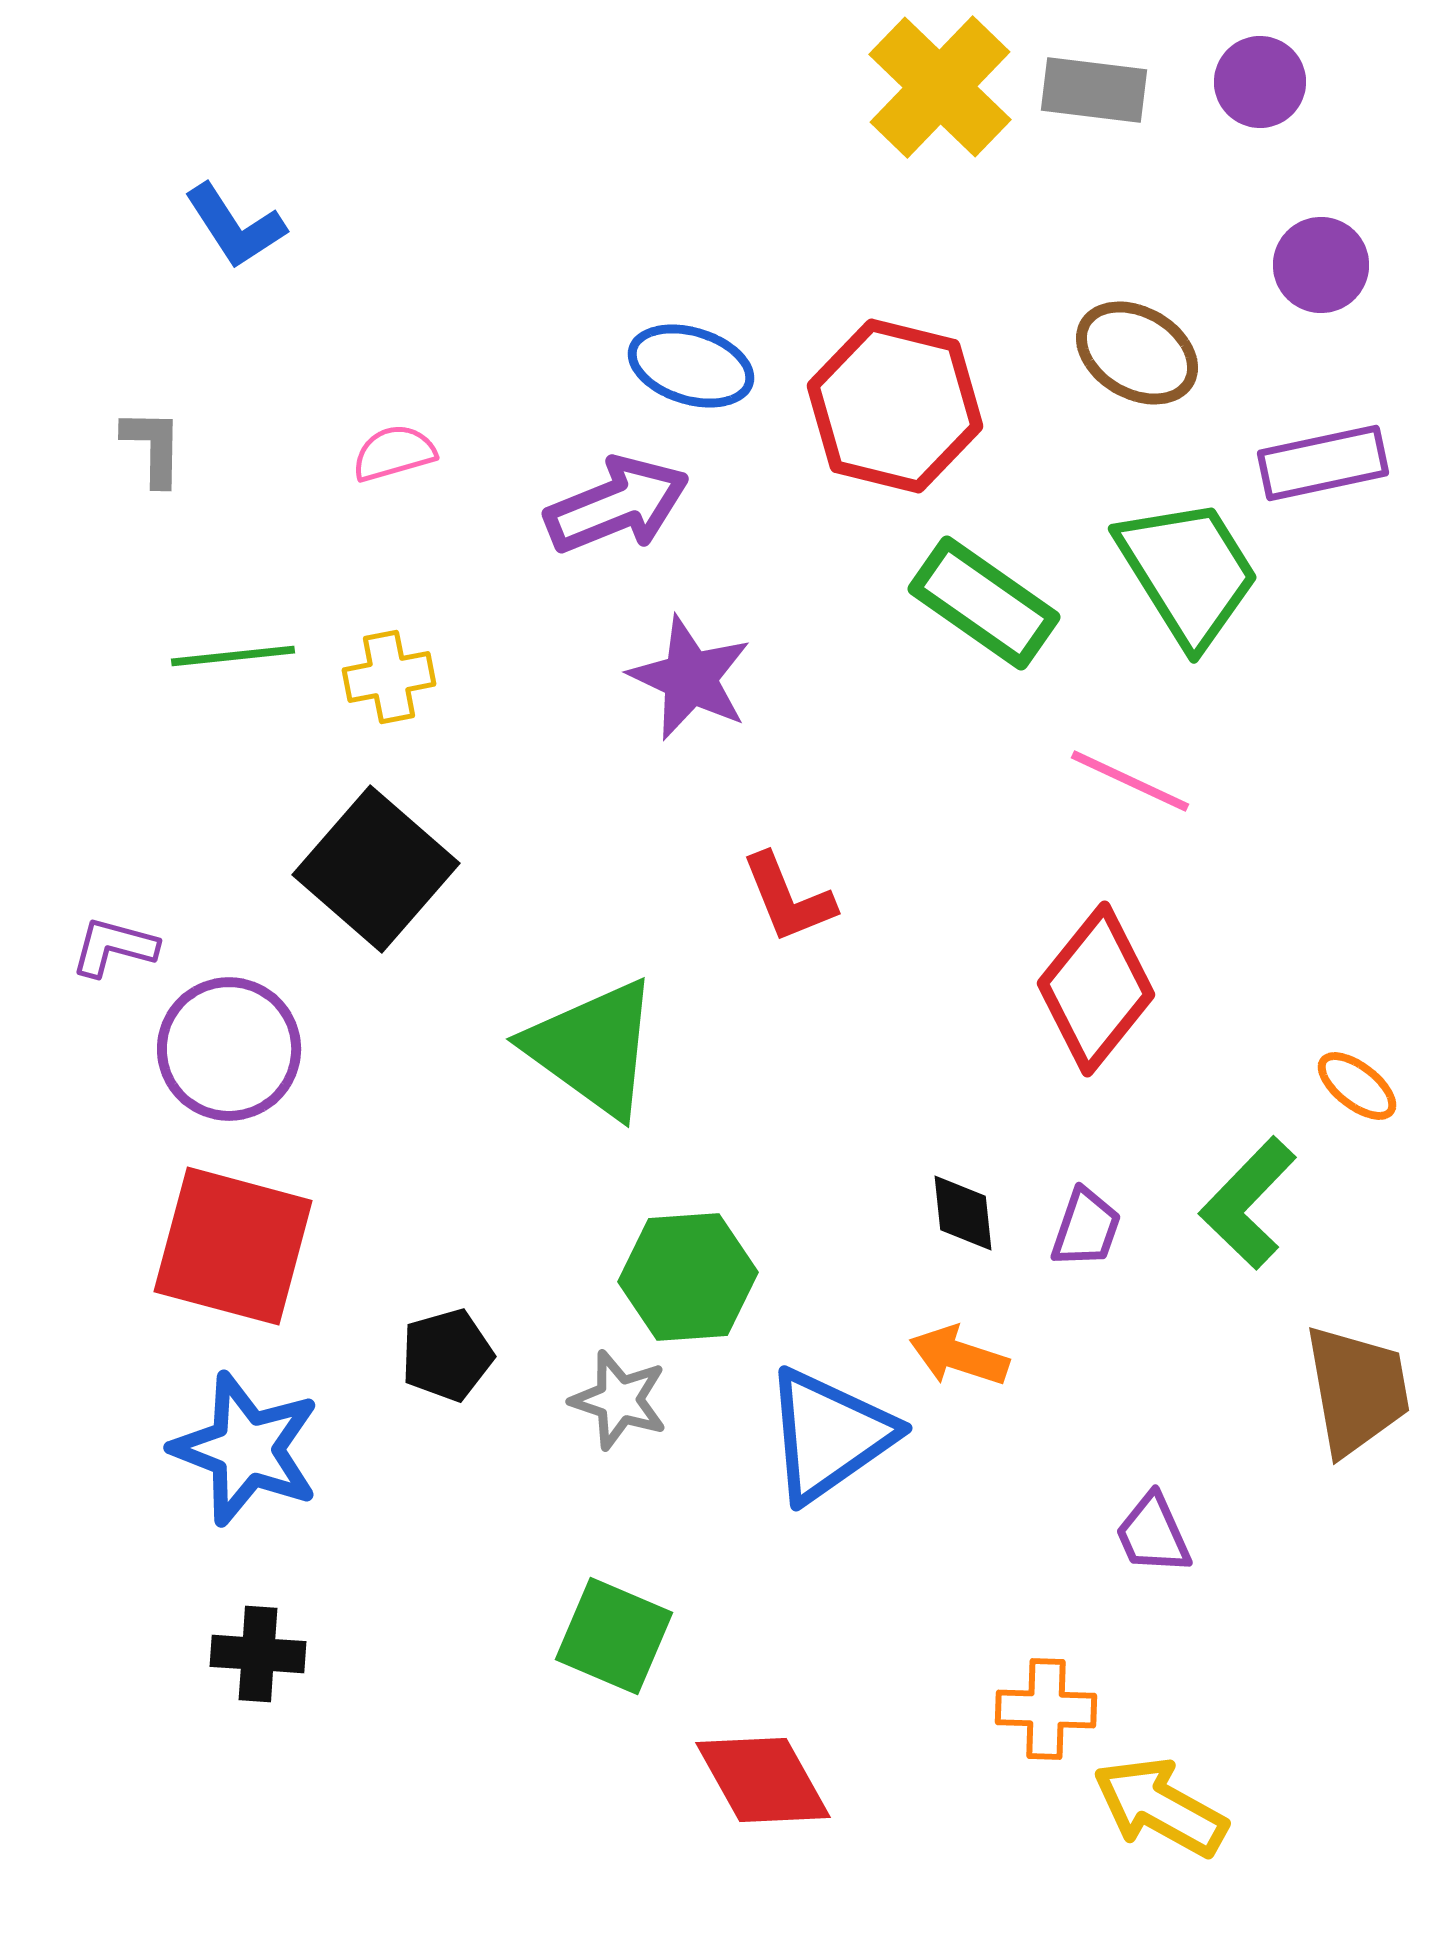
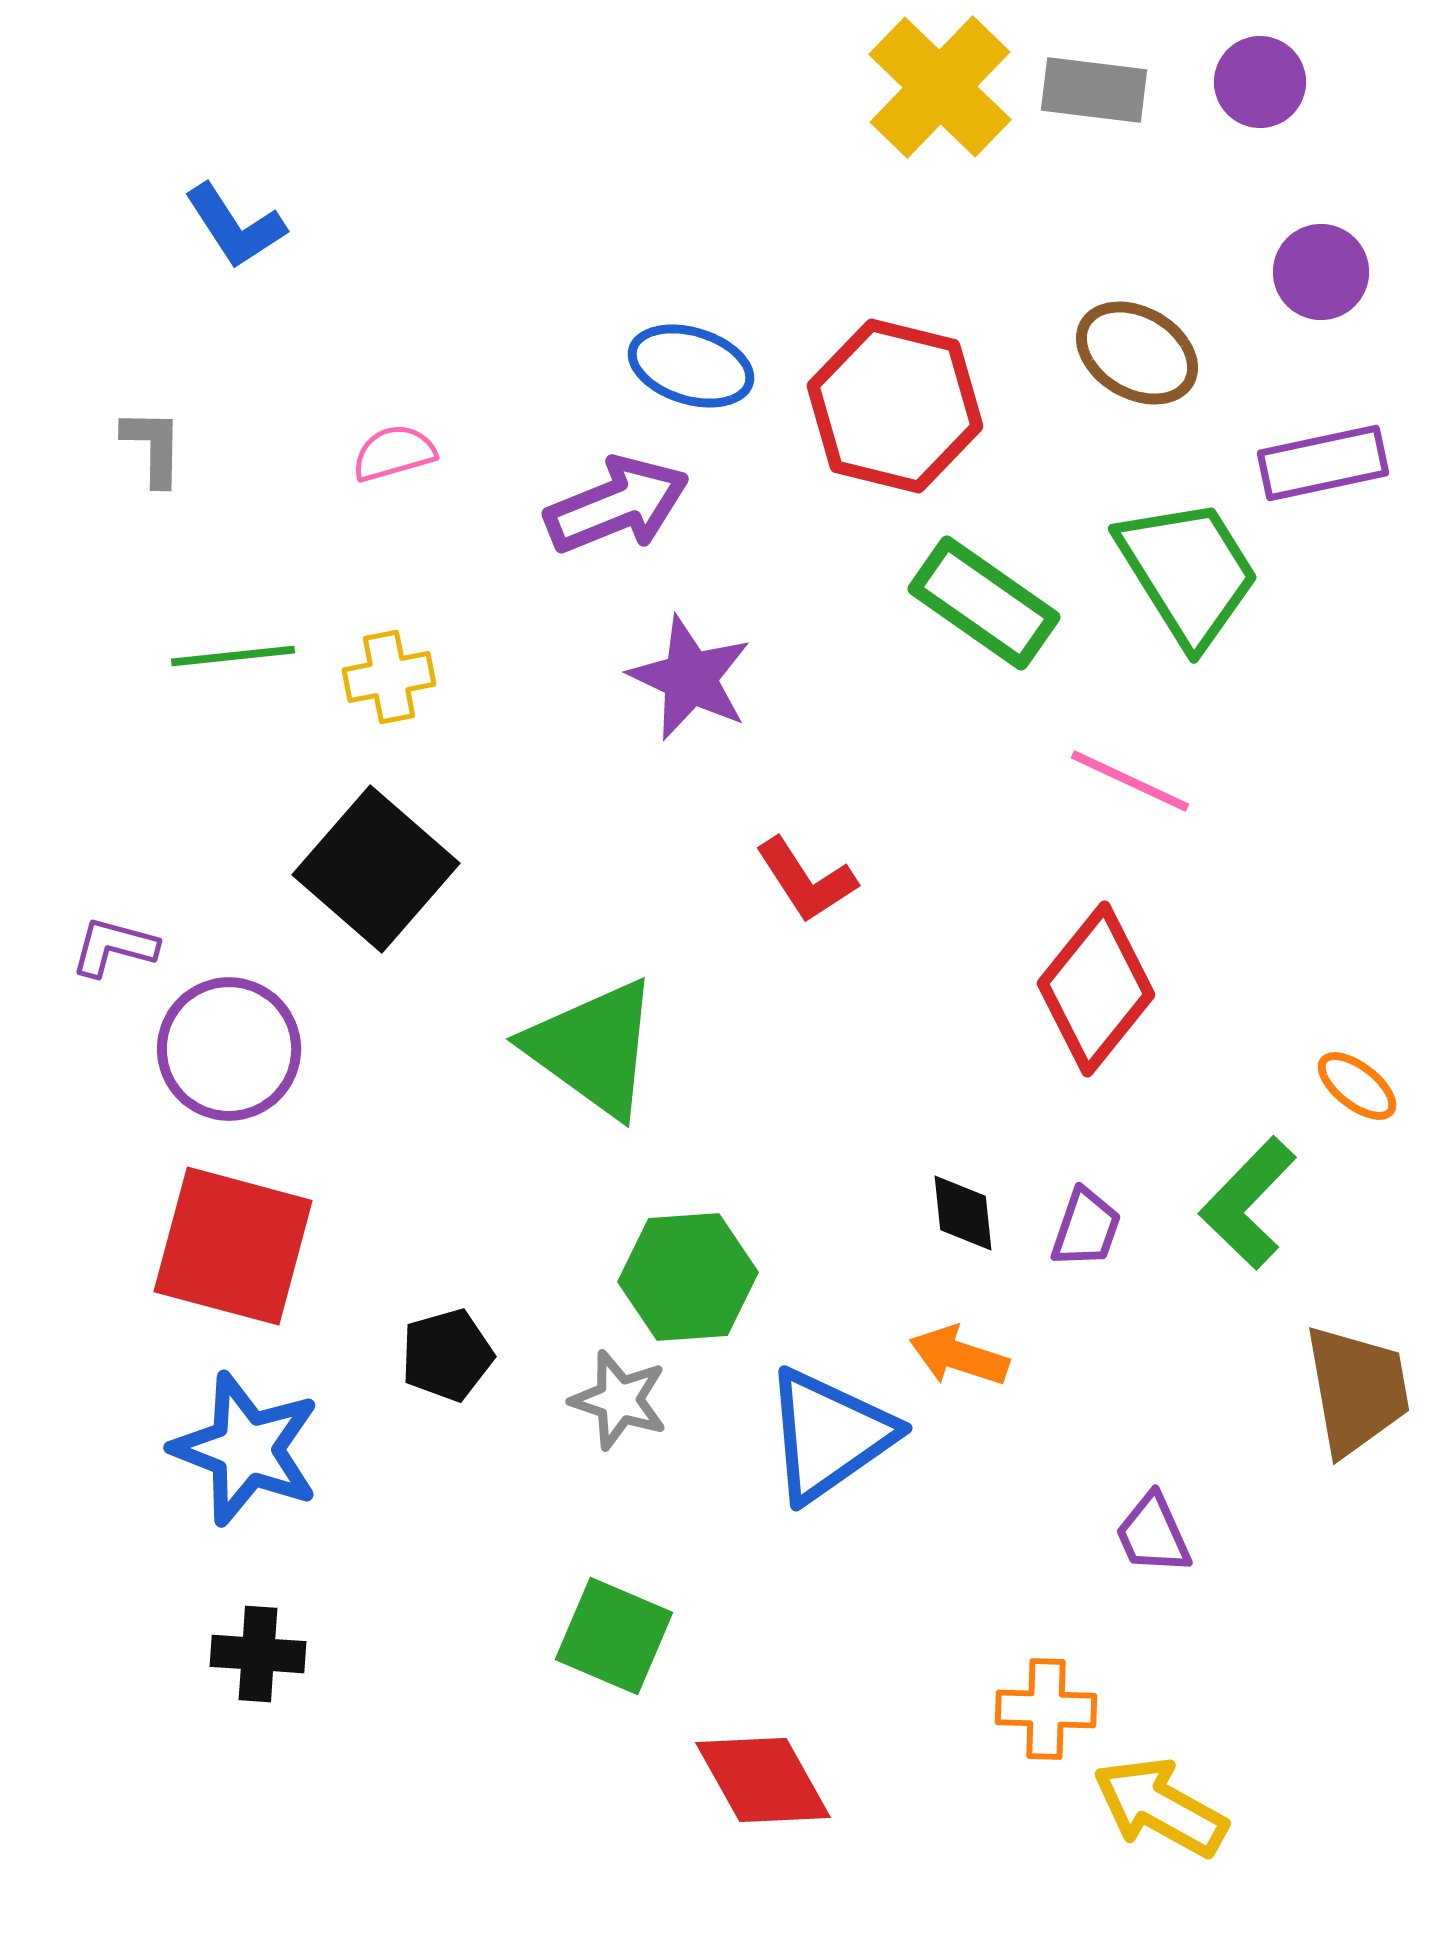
purple circle at (1321, 265): moved 7 px down
red L-shape at (788, 898): moved 18 px right, 18 px up; rotated 11 degrees counterclockwise
